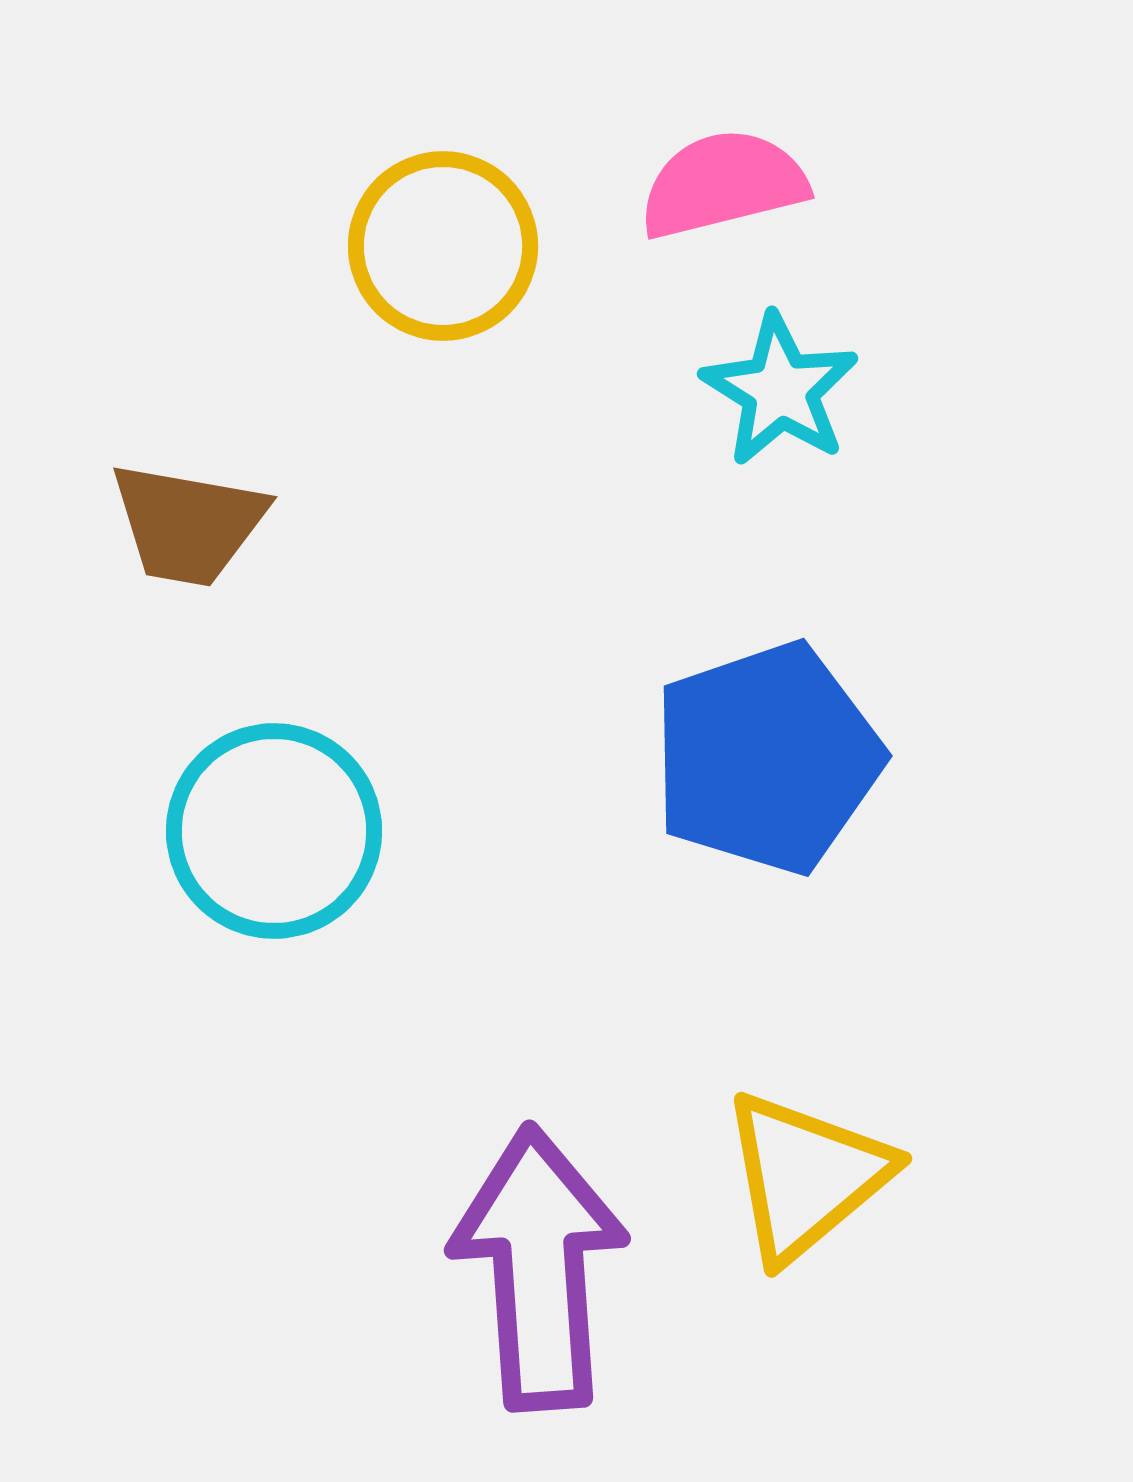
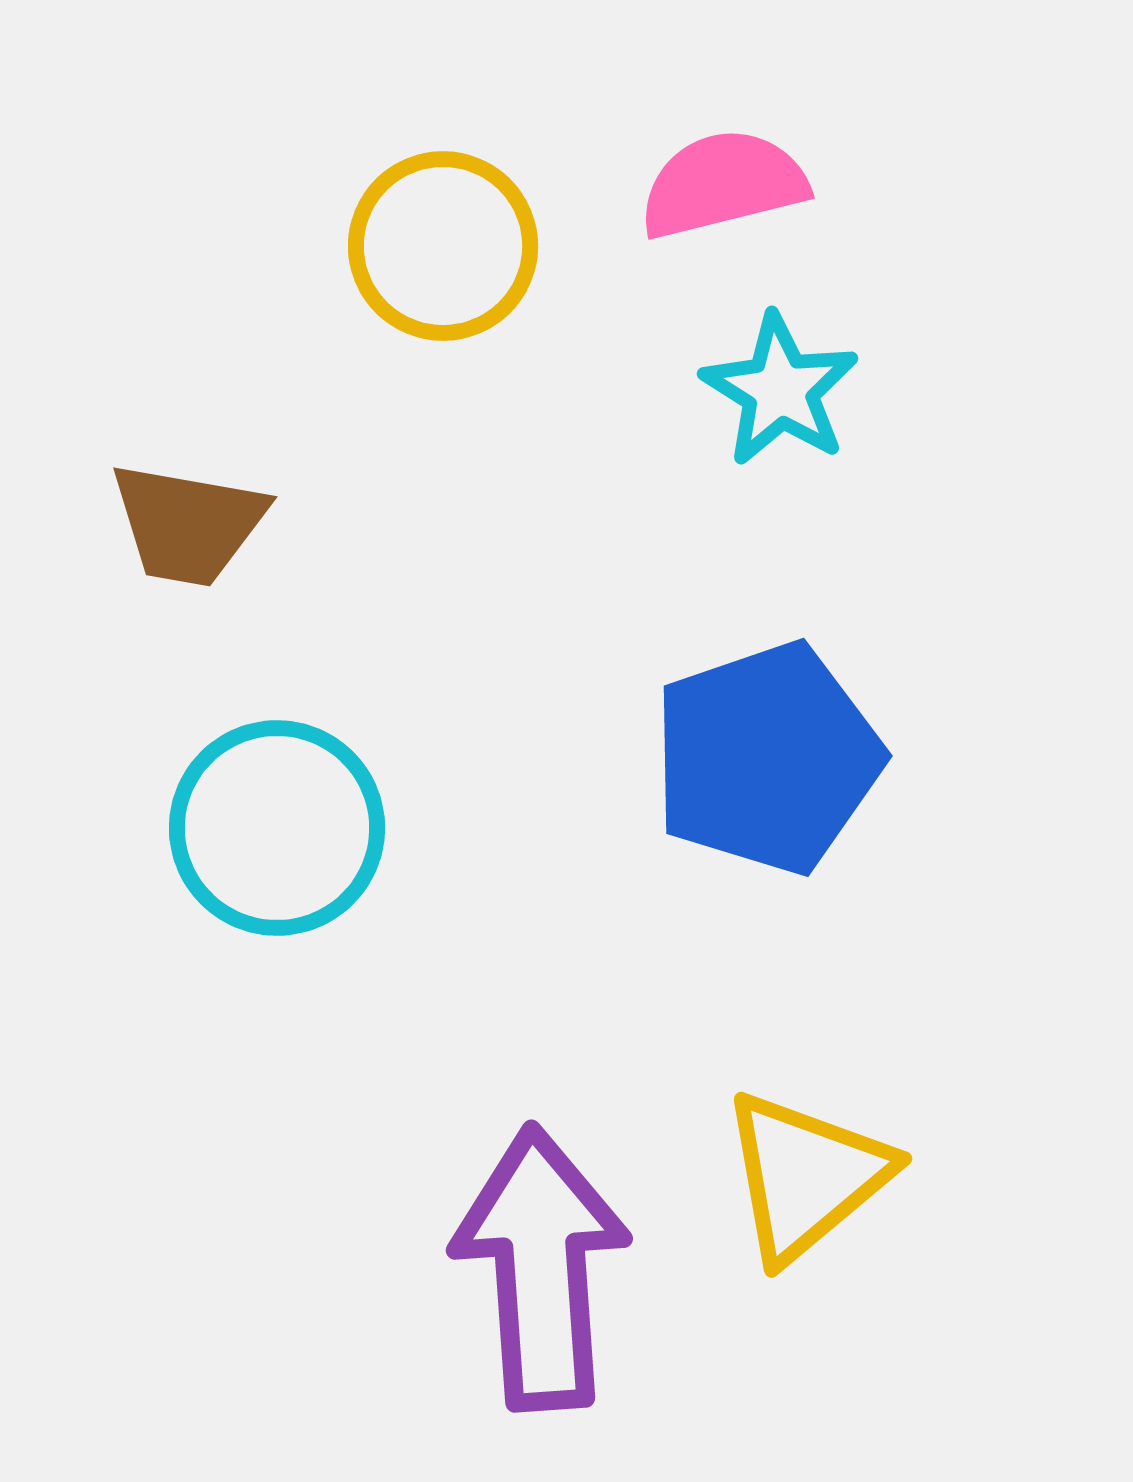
cyan circle: moved 3 px right, 3 px up
purple arrow: moved 2 px right
